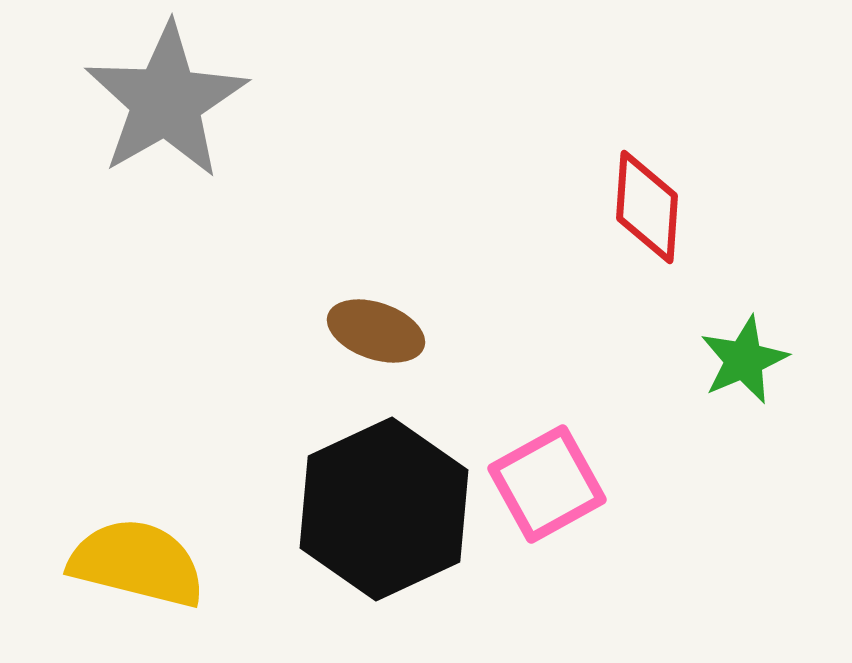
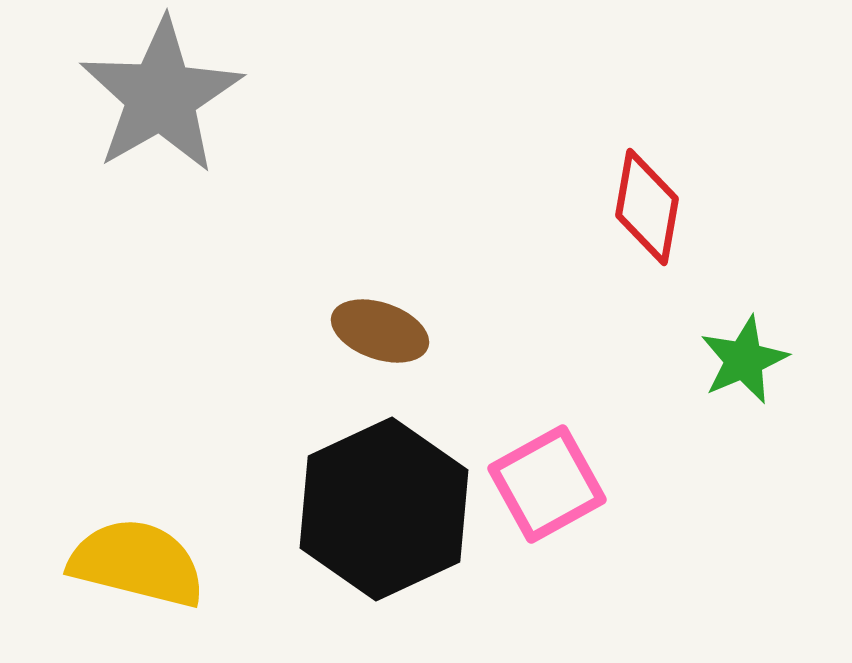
gray star: moved 5 px left, 5 px up
red diamond: rotated 6 degrees clockwise
brown ellipse: moved 4 px right
